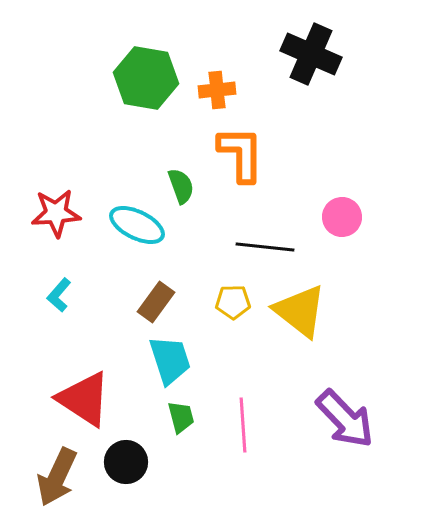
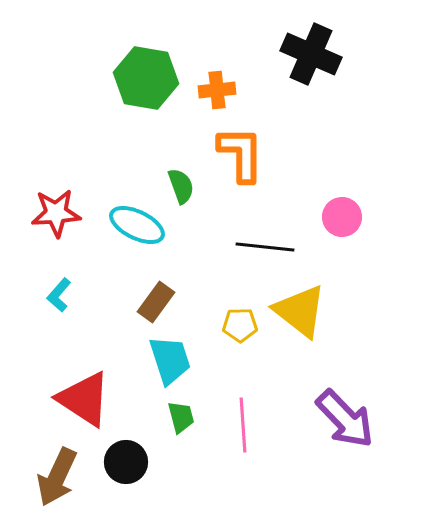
yellow pentagon: moved 7 px right, 23 px down
